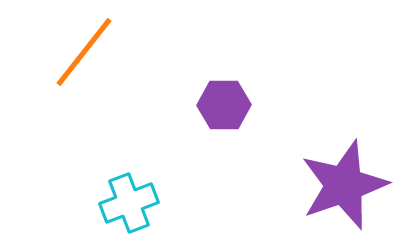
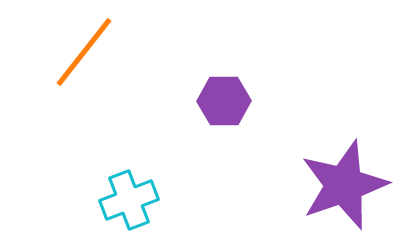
purple hexagon: moved 4 px up
cyan cross: moved 3 px up
